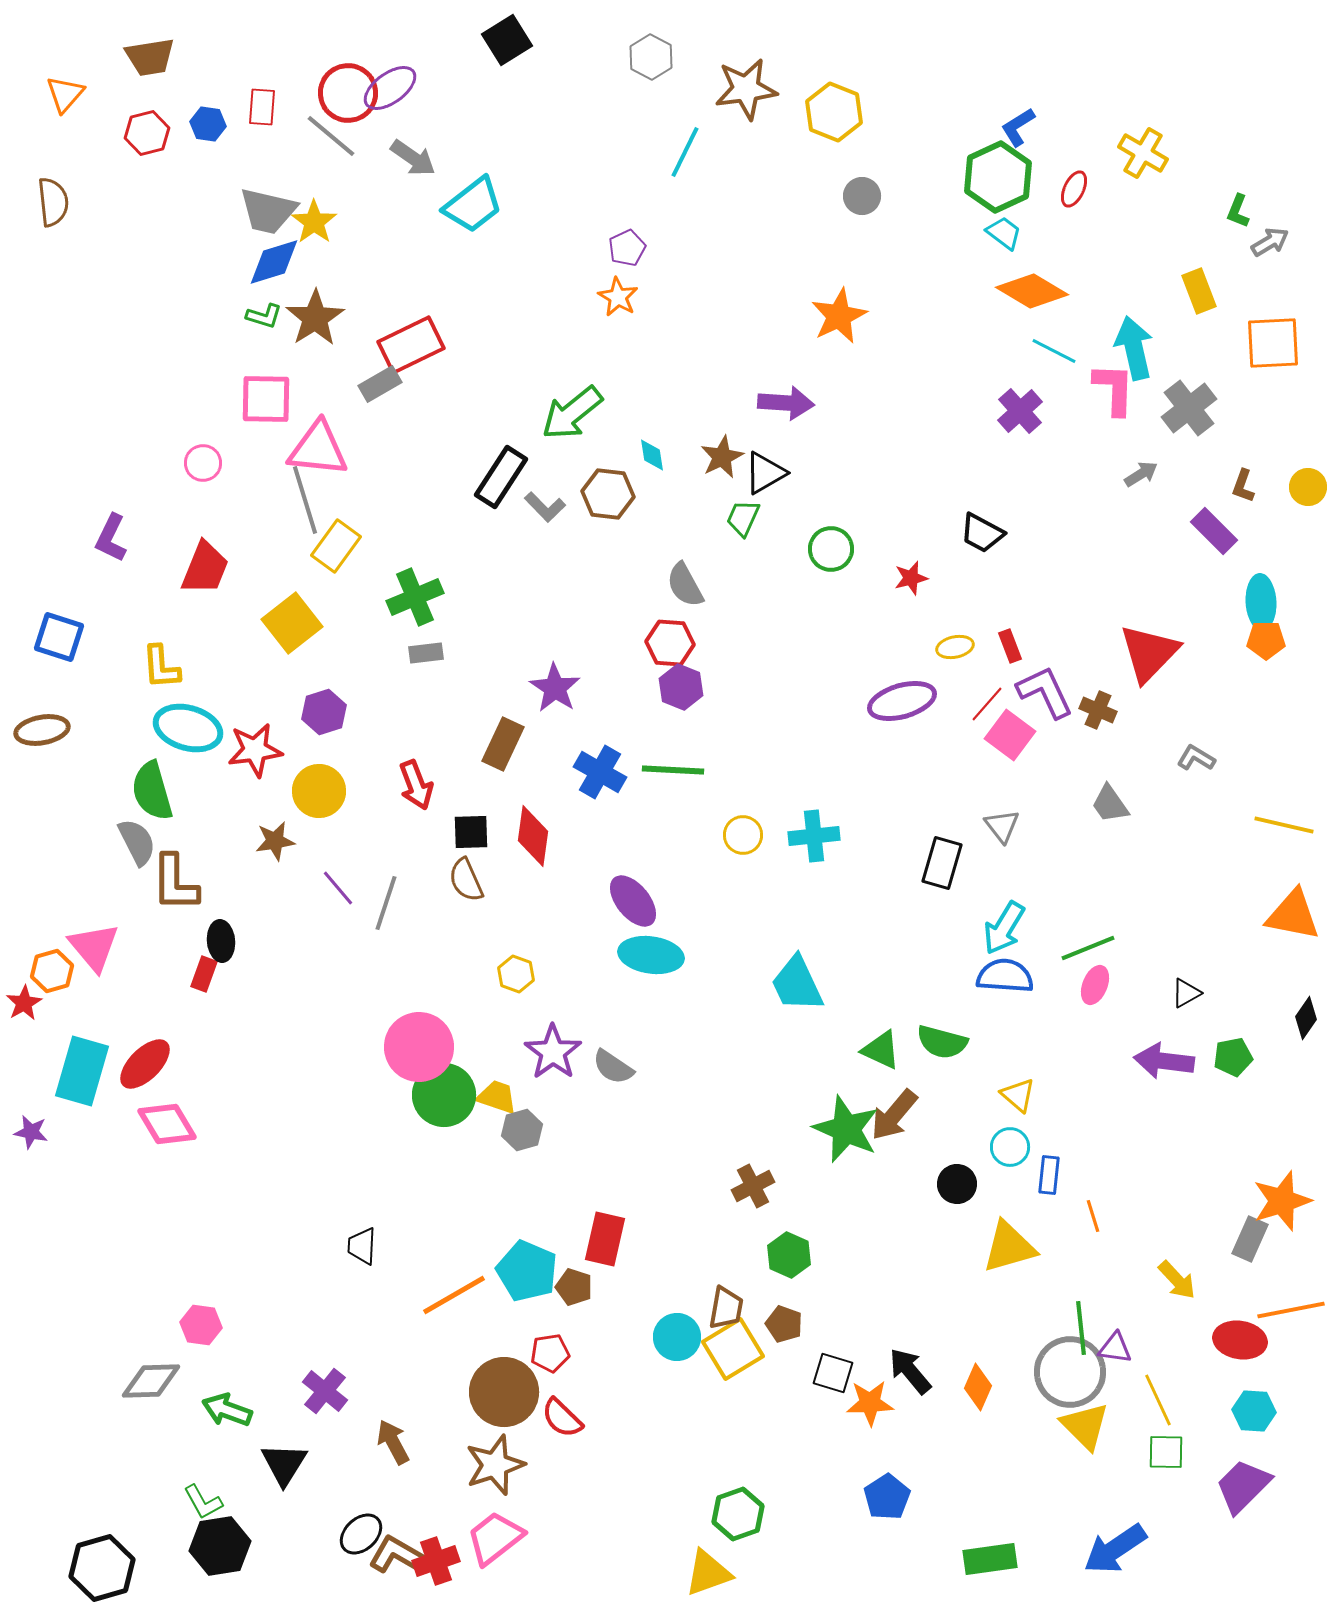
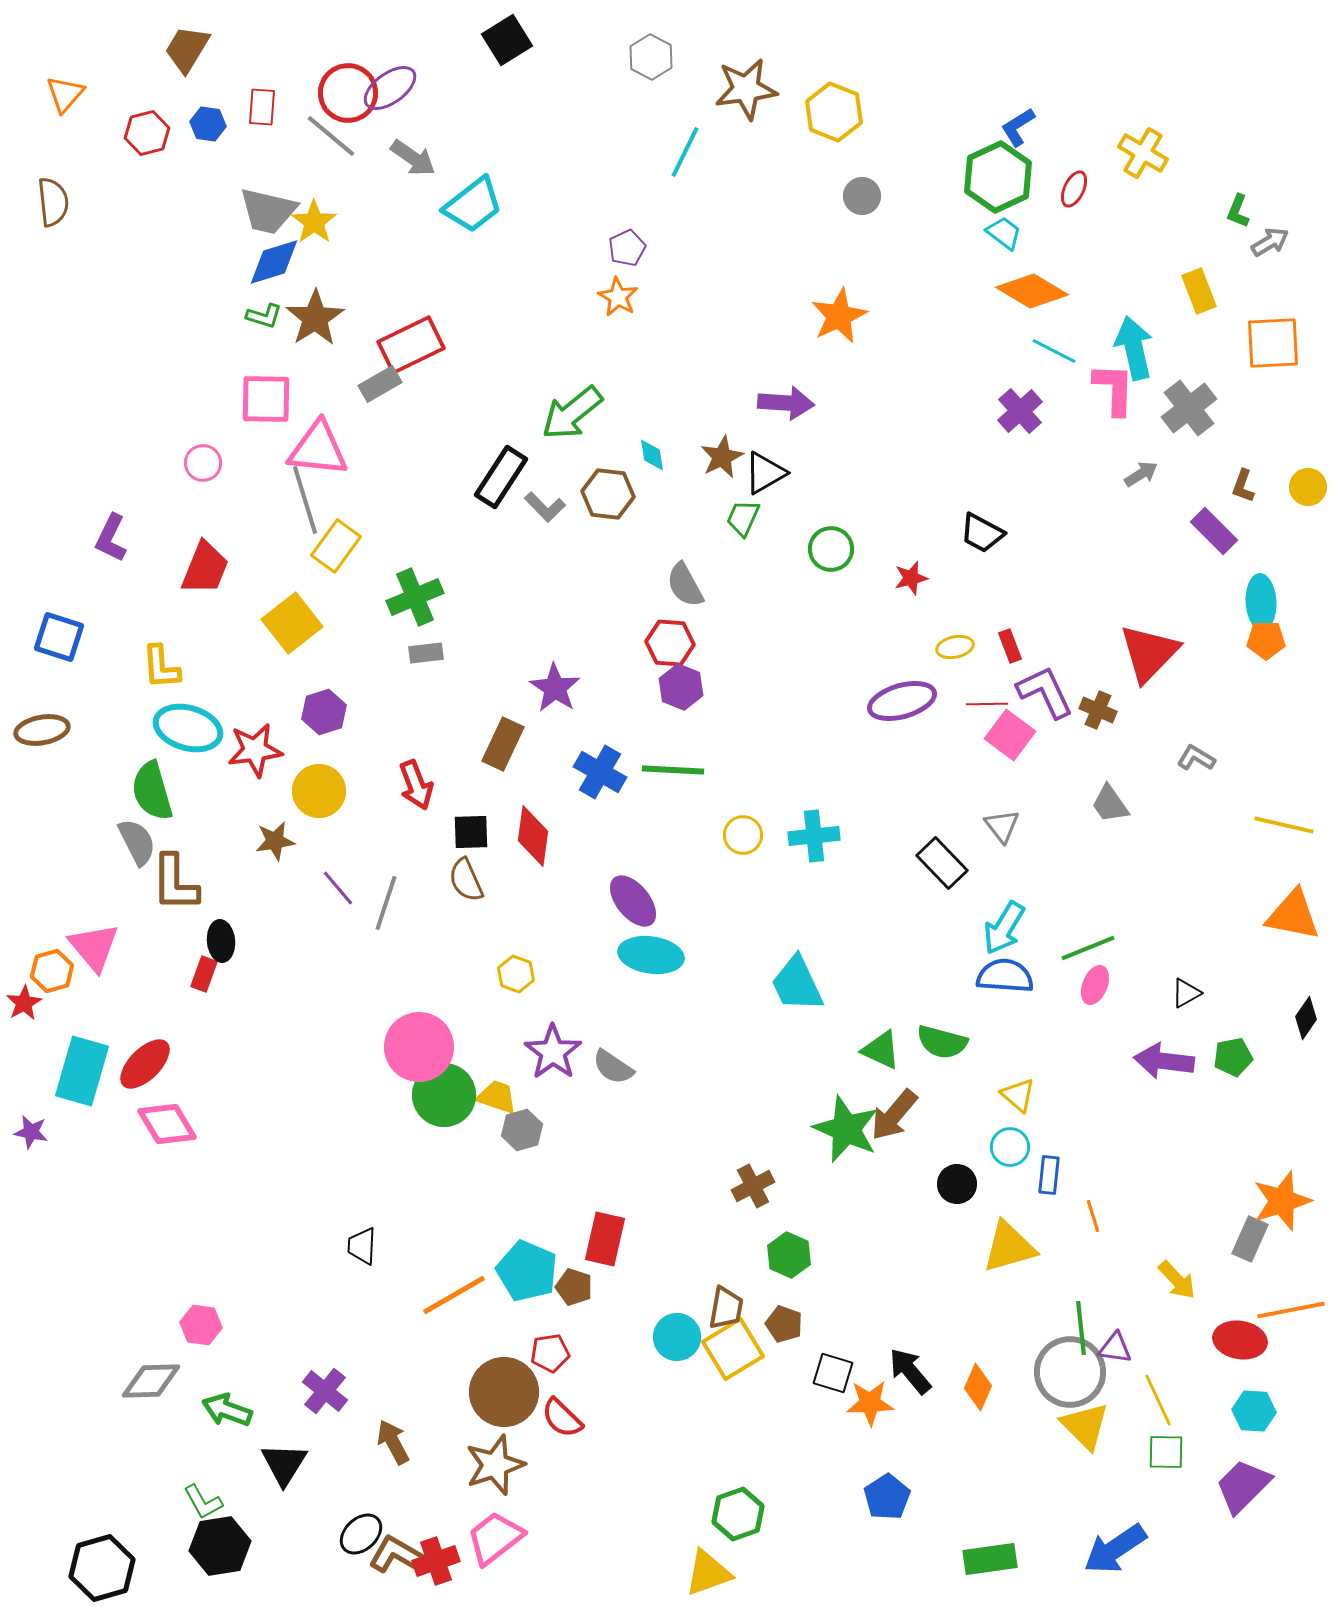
brown trapezoid at (150, 57): moved 37 px right, 8 px up; rotated 130 degrees clockwise
red line at (987, 704): rotated 48 degrees clockwise
black rectangle at (942, 863): rotated 60 degrees counterclockwise
